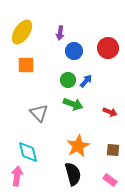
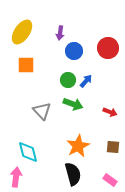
gray triangle: moved 3 px right, 2 px up
brown square: moved 3 px up
pink arrow: moved 1 px left, 1 px down
